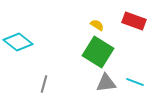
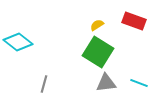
yellow semicircle: rotated 64 degrees counterclockwise
cyan line: moved 4 px right, 1 px down
